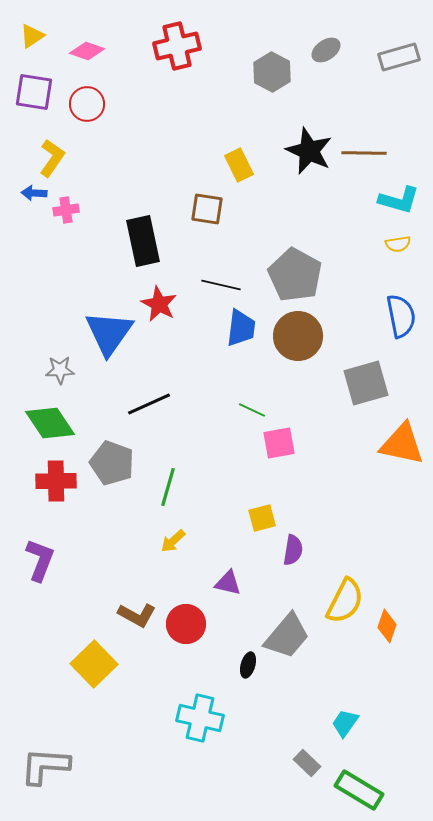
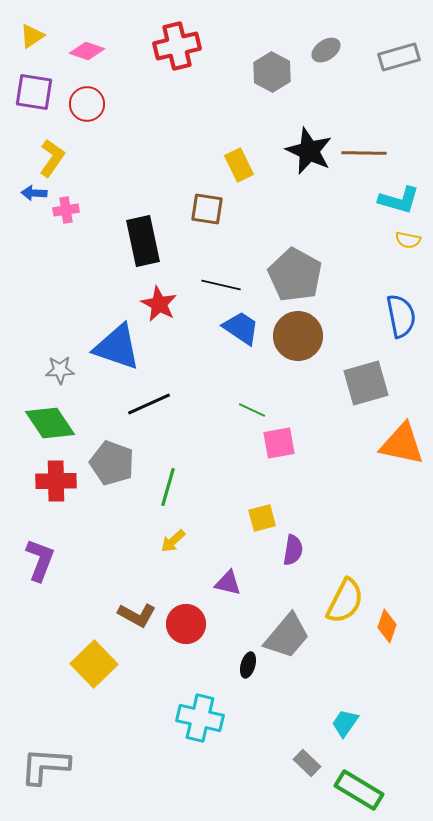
yellow semicircle at (398, 244): moved 10 px right, 4 px up; rotated 20 degrees clockwise
blue trapezoid at (241, 328): rotated 63 degrees counterclockwise
blue triangle at (109, 333): moved 8 px right, 14 px down; rotated 46 degrees counterclockwise
